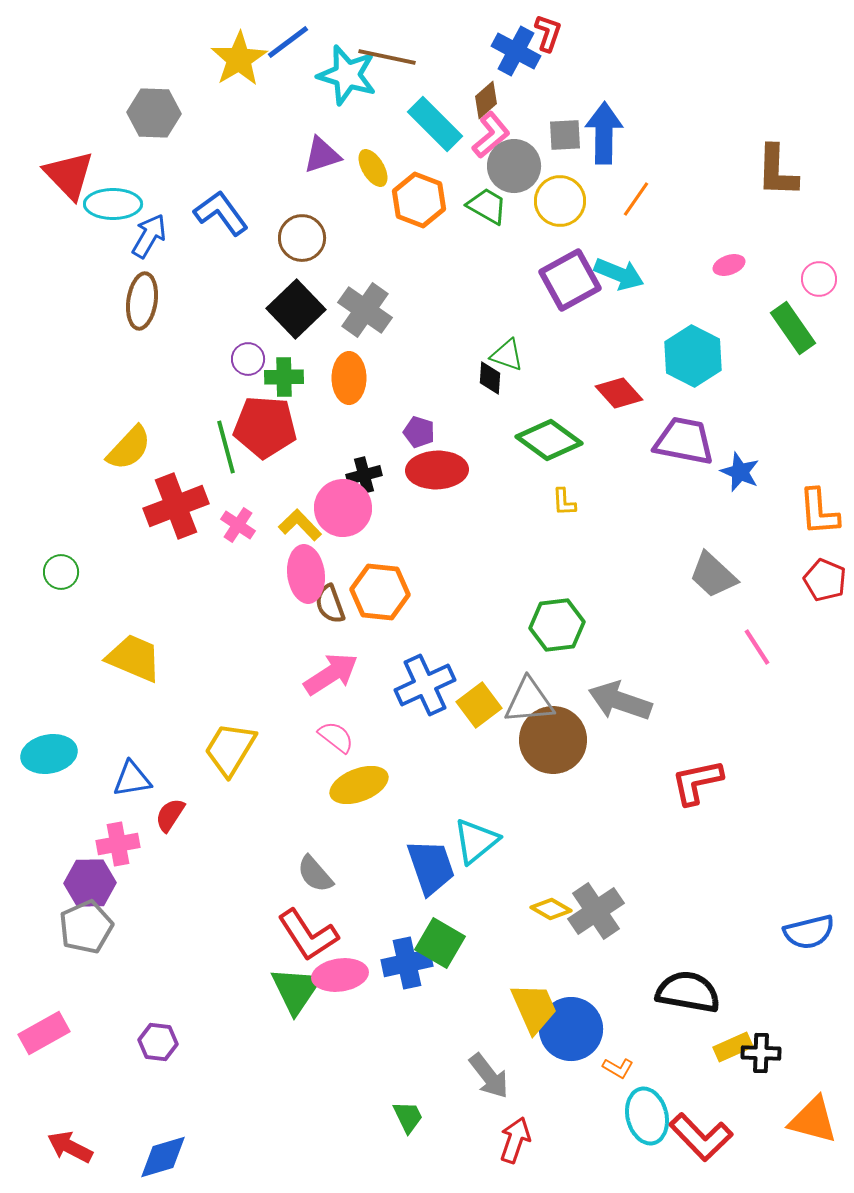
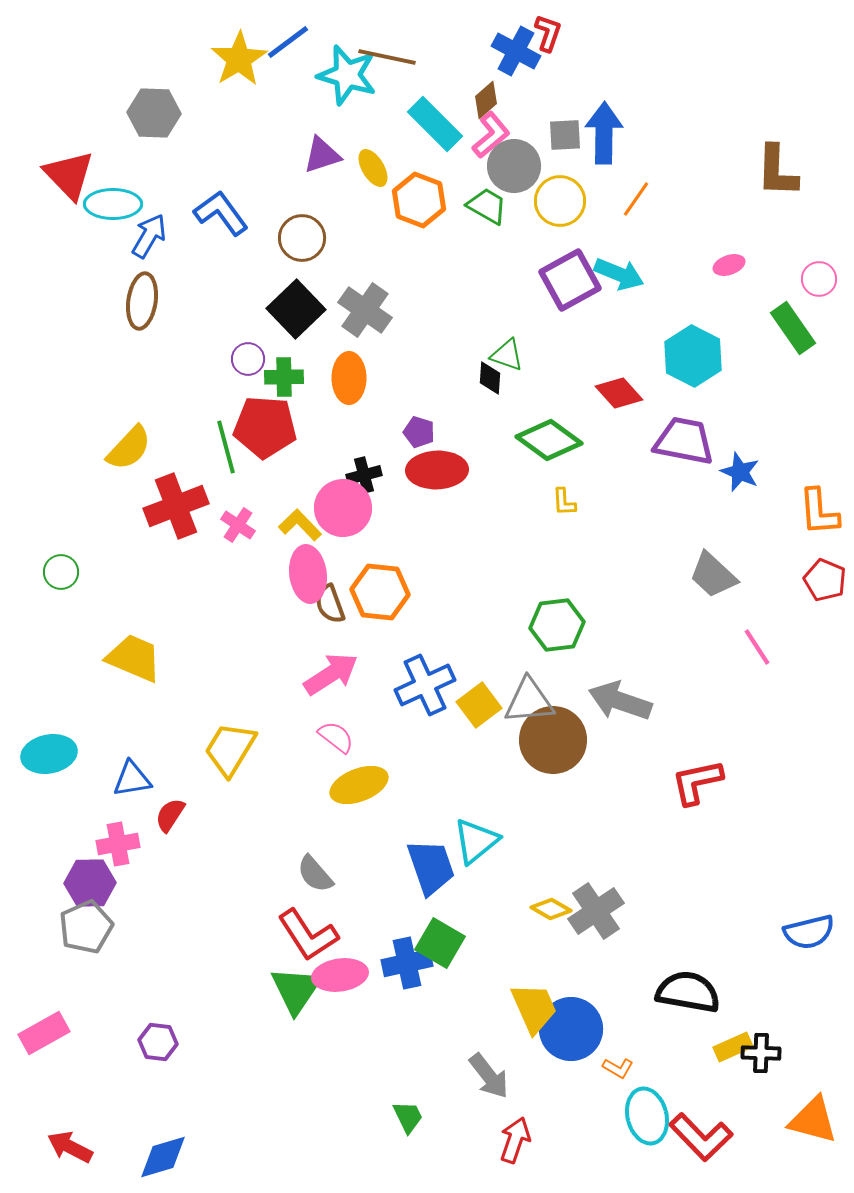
pink ellipse at (306, 574): moved 2 px right
